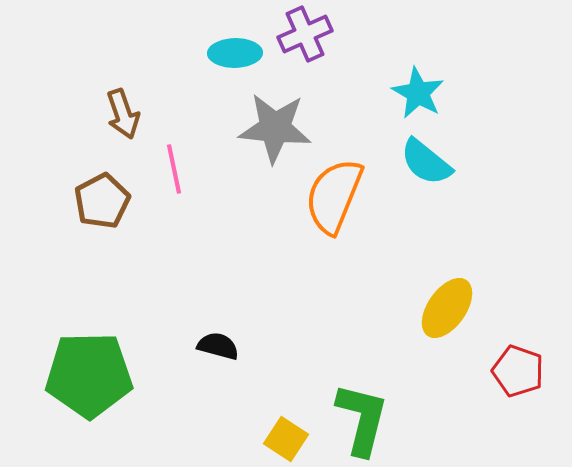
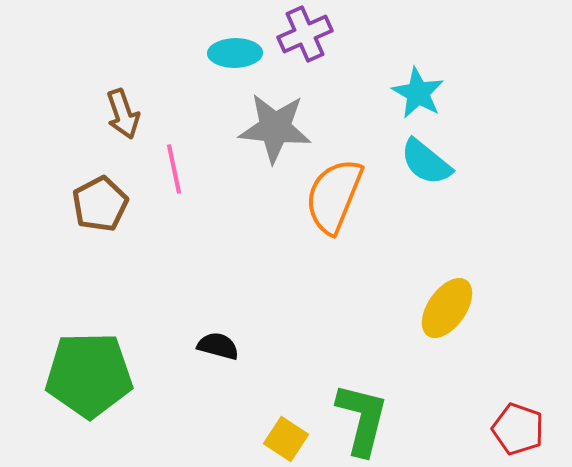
brown pentagon: moved 2 px left, 3 px down
red pentagon: moved 58 px down
